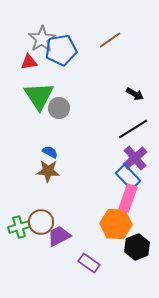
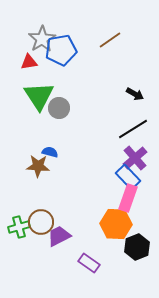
blue semicircle: rotated 14 degrees counterclockwise
brown star: moved 10 px left, 5 px up
